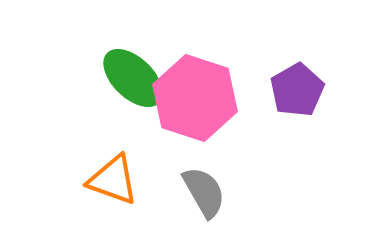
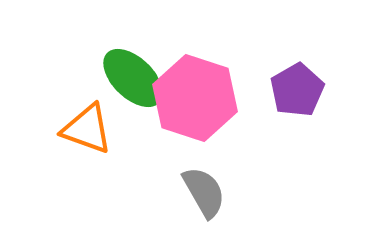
orange triangle: moved 26 px left, 51 px up
